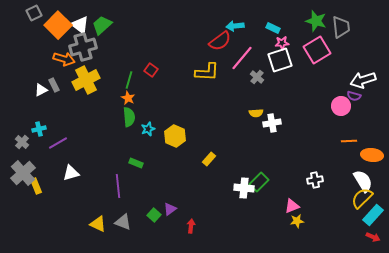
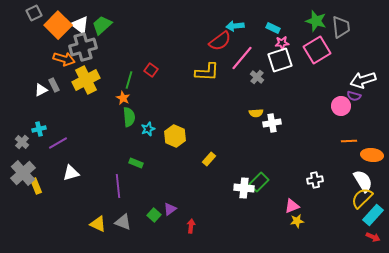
orange star at (128, 98): moved 5 px left
